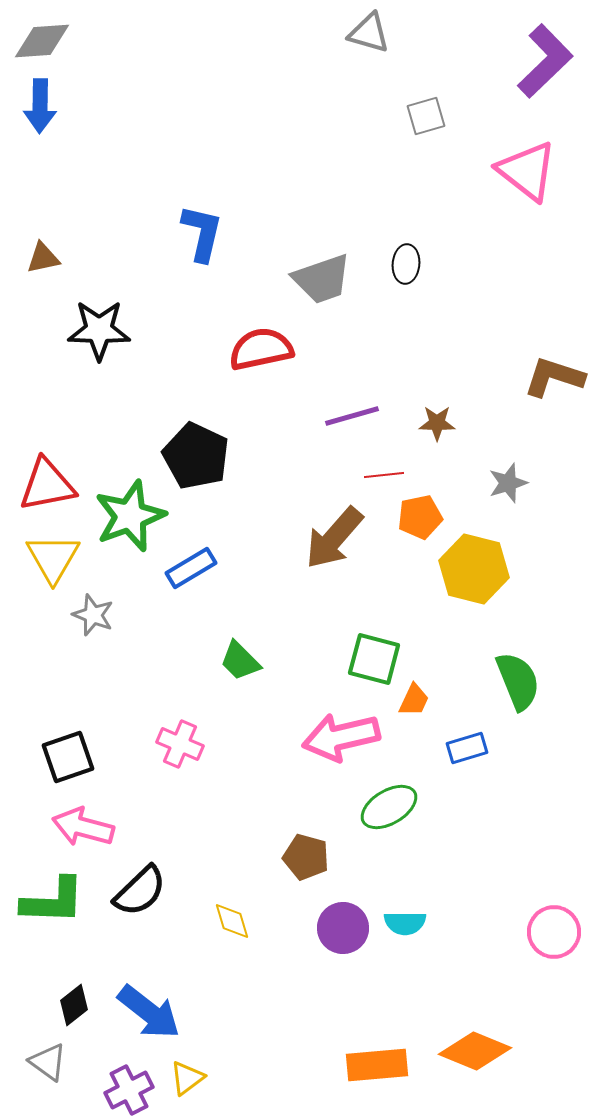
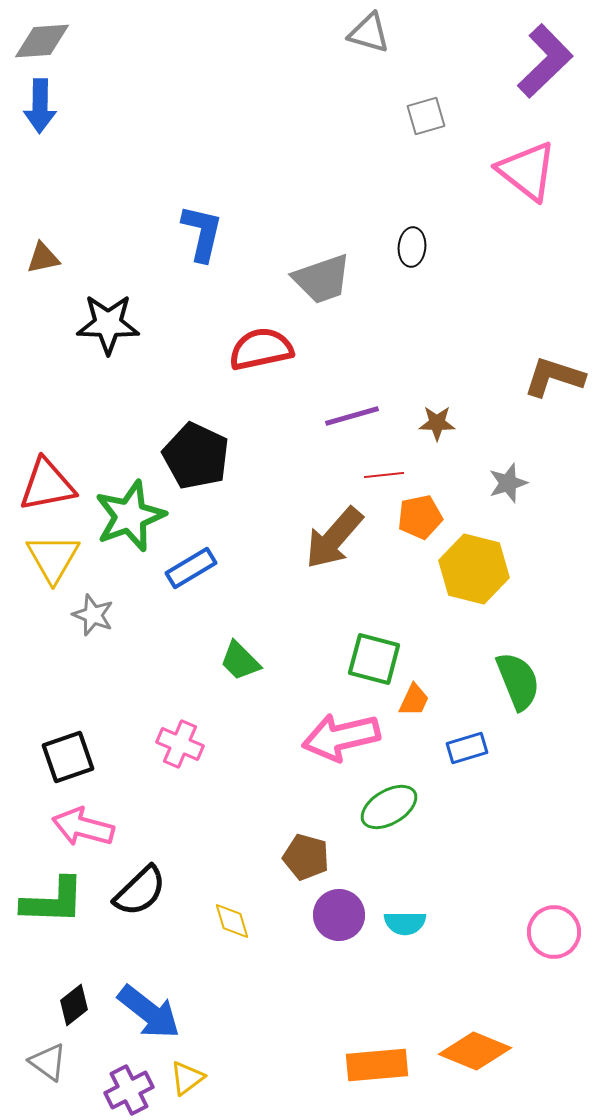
black ellipse at (406, 264): moved 6 px right, 17 px up
black star at (99, 330): moved 9 px right, 6 px up
purple circle at (343, 928): moved 4 px left, 13 px up
